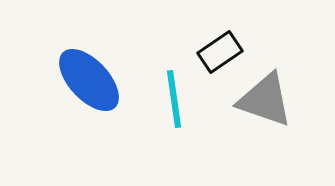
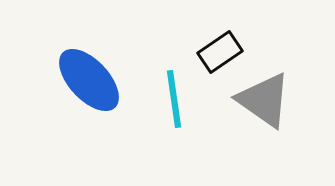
gray triangle: moved 1 px left; rotated 16 degrees clockwise
